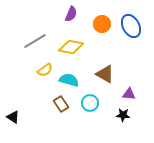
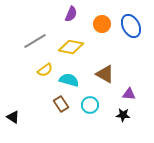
cyan circle: moved 2 px down
